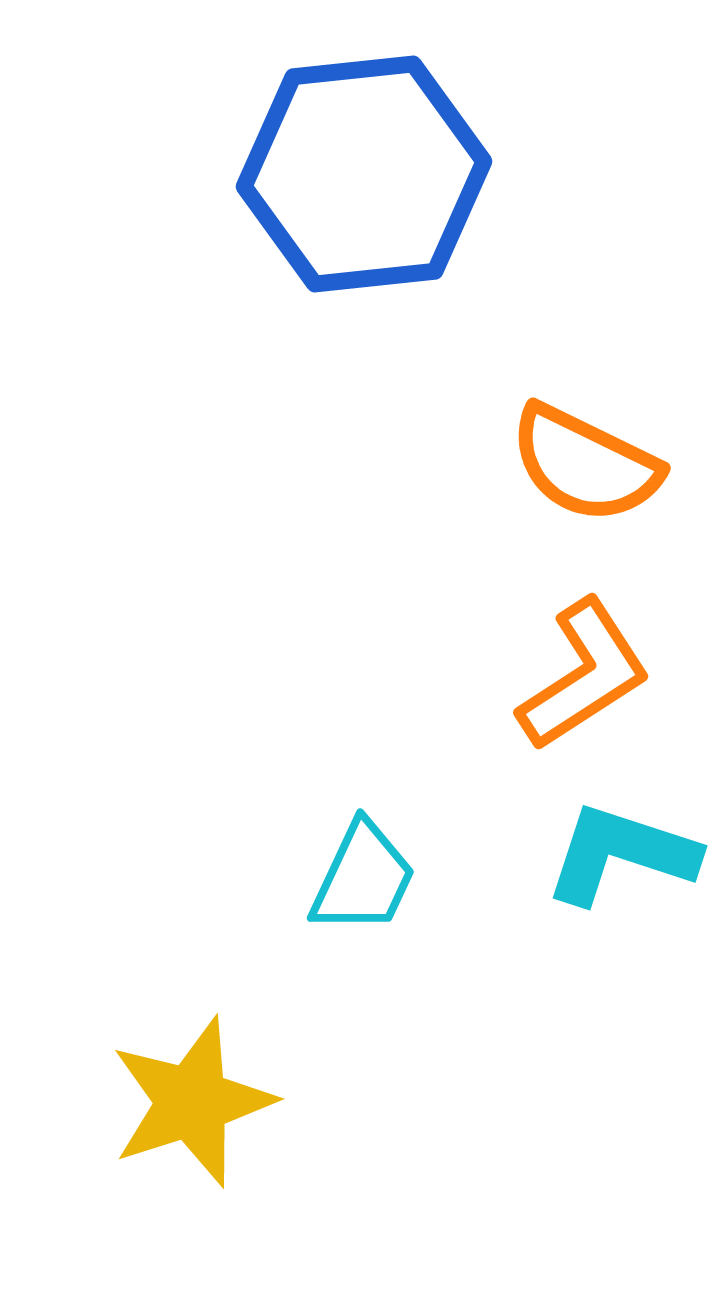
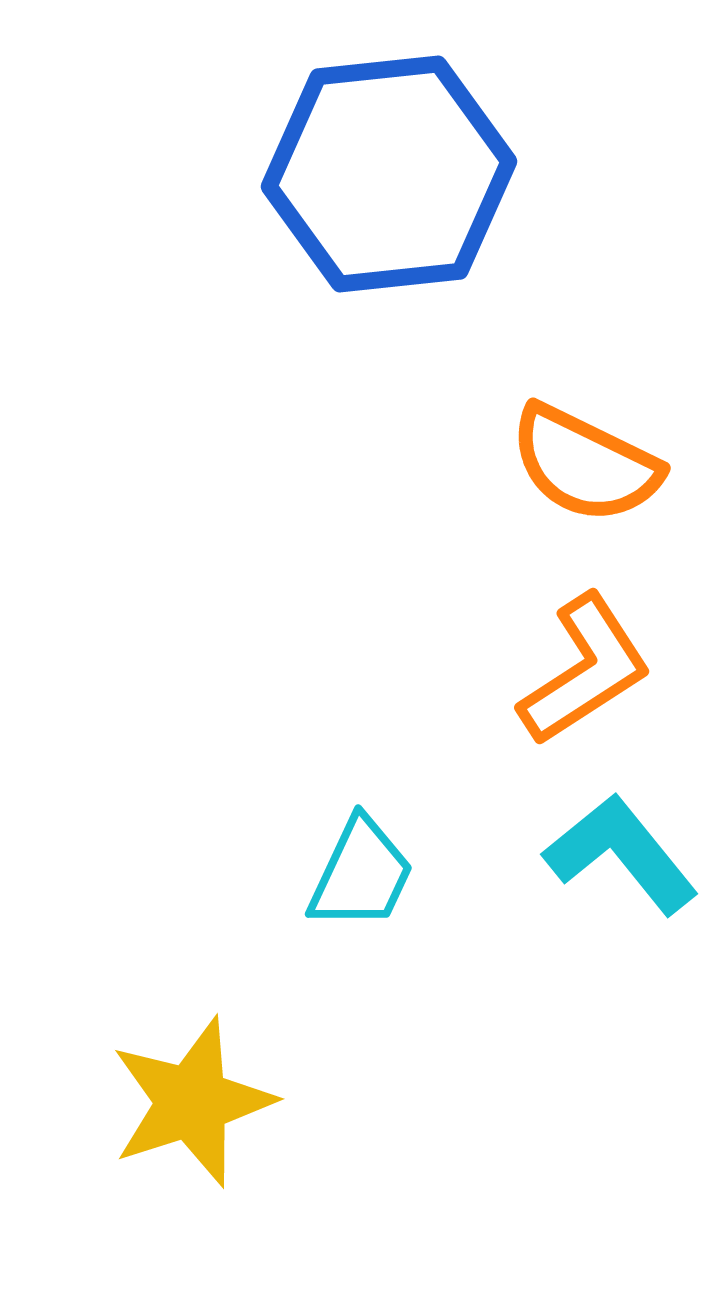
blue hexagon: moved 25 px right
orange L-shape: moved 1 px right, 5 px up
cyan L-shape: rotated 33 degrees clockwise
cyan trapezoid: moved 2 px left, 4 px up
